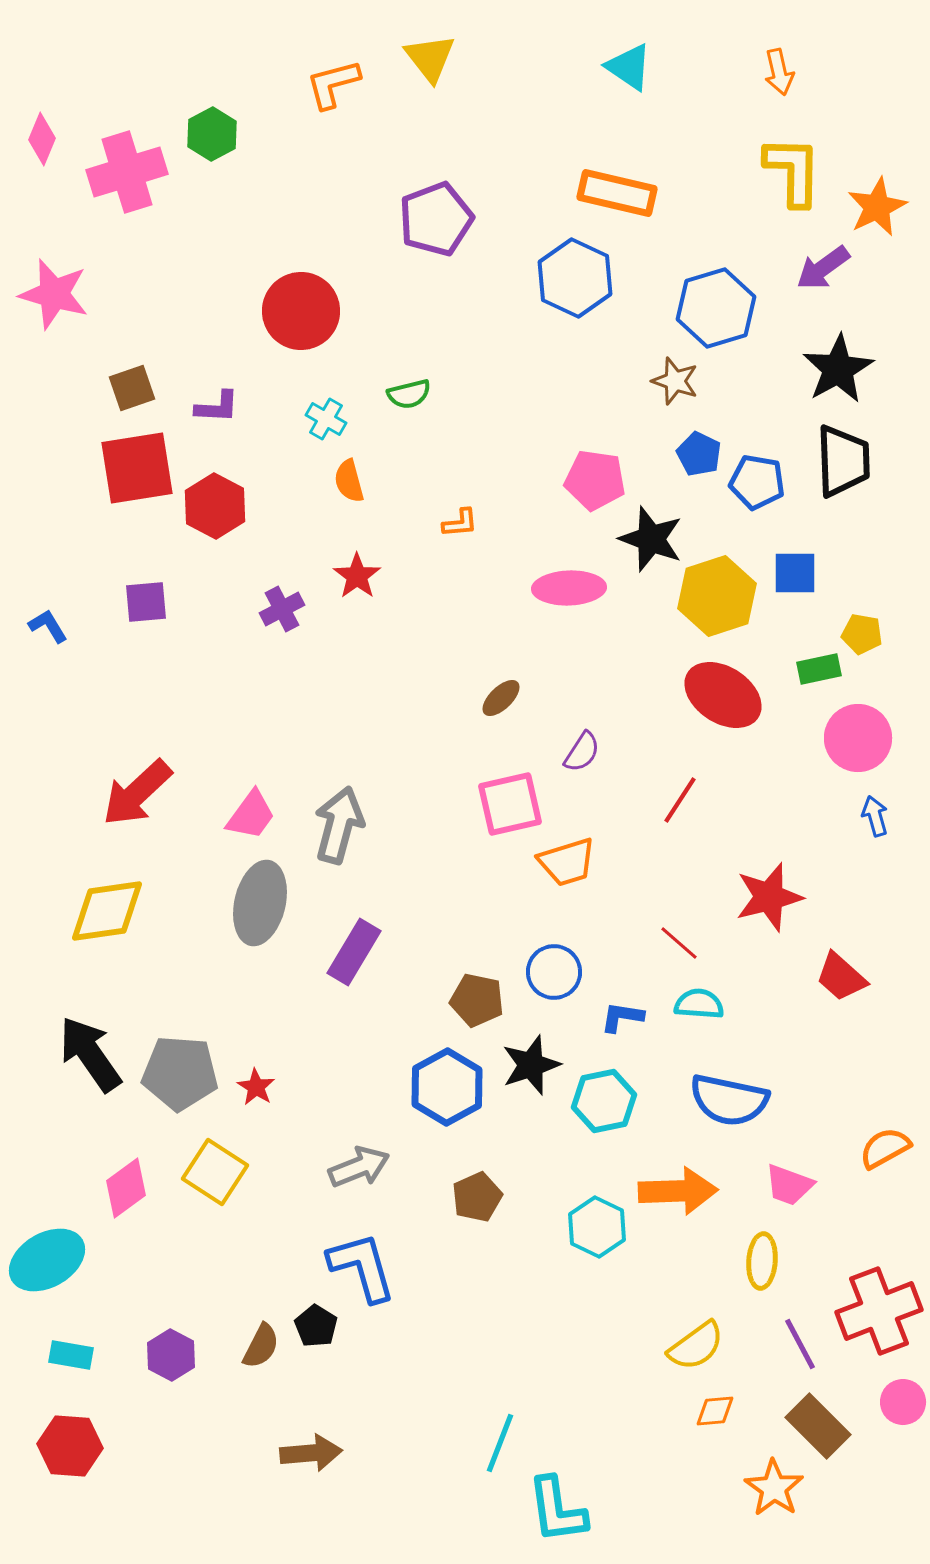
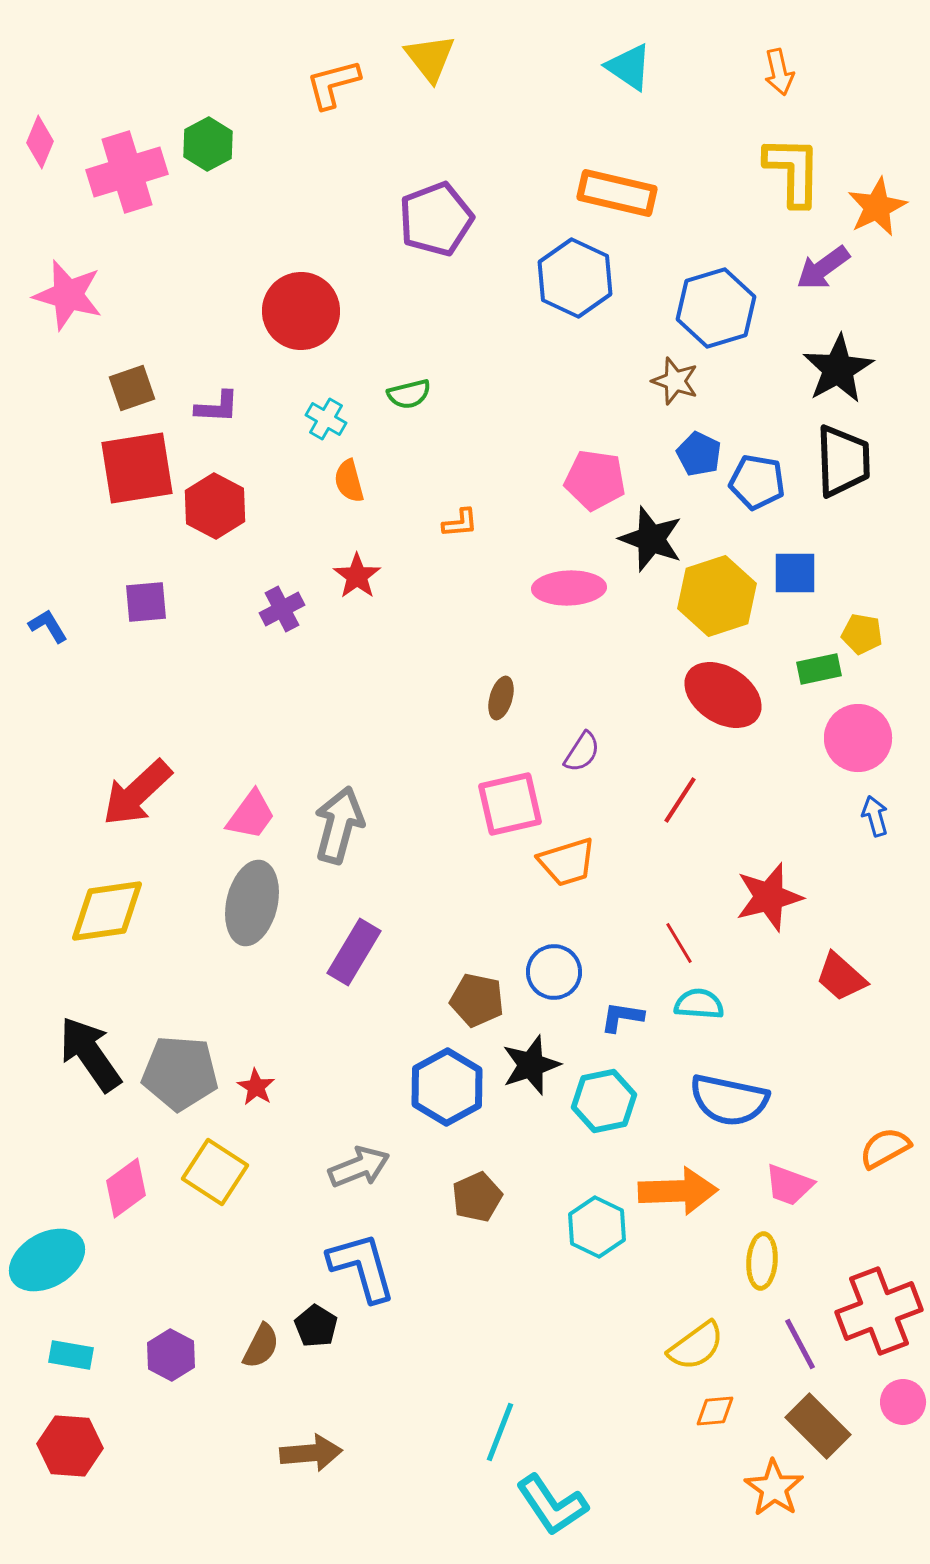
green hexagon at (212, 134): moved 4 px left, 10 px down
pink diamond at (42, 139): moved 2 px left, 3 px down
pink star at (54, 294): moved 14 px right, 1 px down
brown ellipse at (501, 698): rotated 30 degrees counterclockwise
gray ellipse at (260, 903): moved 8 px left
red line at (679, 943): rotated 18 degrees clockwise
cyan line at (500, 1443): moved 11 px up
cyan L-shape at (557, 1510): moved 5 px left, 5 px up; rotated 26 degrees counterclockwise
